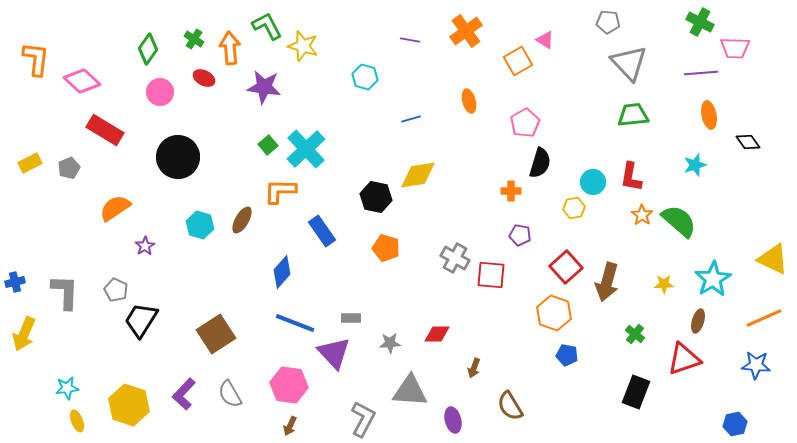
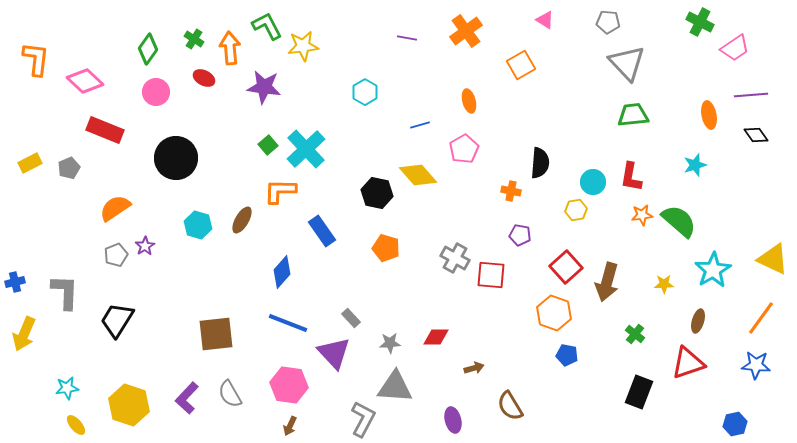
purple line at (410, 40): moved 3 px left, 2 px up
pink triangle at (545, 40): moved 20 px up
yellow star at (303, 46): rotated 24 degrees counterclockwise
pink trapezoid at (735, 48): rotated 36 degrees counterclockwise
orange square at (518, 61): moved 3 px right, 4 px down
gray triangle at (629, 63): moved 2 px left
purple line at (701, 73): moved 50 px right, 22 px down
cyan hexagon at (365, 77): moved 15 px down; rotated 15 degrees clockwise
pink diamond at (82, 81): moved 3 px right
pink circle at (160, 92): moved 4 px left
blue line at (411, 119): moved 9 px right, 6 px down
pink pentagon at (525, 123): moved 61 px left, 26 px down
red rectangle at (105, 130): rotated 9 degrees counterclockwise
black diamond at (748, 142): moved 8 px right, 7 px up
black circle at (178, 157): moved 2 px left, 1 px down
black semicircle at (540, 163): rotated 12 degrees counterclockwise
yellow diamond at (418, 175): rotated 57 degrees clockwise
orange cross at (511, 191): rotated 12 degrees clockwise
black hexagon at (376, 197): moved 1 px right, 4 px up
yellow hexagon at (574, 208): moved 2 px right, 2 px down
orange star at (642, 215): rotated 30 degrees clockwise
cyan hexagon at (200, 225): moved 2 px left
cyan star at (713, 279): moved 9 px up
gray pentagon at (116, 290): moved 35 px up; rotated 25 degrees clockwise
gray rectangle at (351, 318): rotated 48 degrees clockwise
orange line at (764, 318): moved 3 px left; rotated 30 degrees counterclockwise
black trapezoid at (141, 320): moved 24 px left
blue line at (295, 323): moved 7 px left
brown square at (216, 334): rotated 27 degrees clockwise
red diamond at (437, 334): moved 1 px left, 3 px down
red triangle at (684, 359): moved 4 px right, 4 px down
brown arrow at (474, 368): rotated 126 degrees counterclockwise
gray triangle at (410, 391): moved 15 px left, 4 px up
black rectangle at (636, 392): moved 3 px right
purple L-shape at (184, 394): moved 3 px right, 4 px down
yellow ellipse at (77, 421): moved 1 px left, 4 px down; rotated 20 degrees counterclockwise
